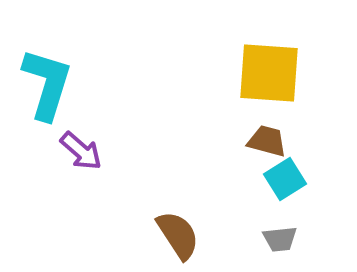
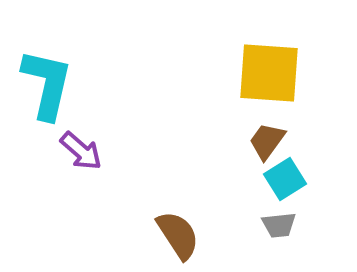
cyan L-shape: rotated 4 degrees counterclockwise
brown trapezoid: rotated 69 degrees counterclockwise
gray trapezoid: moved 1 px left, 14 px up
